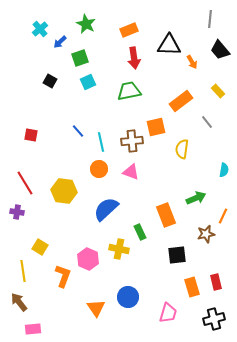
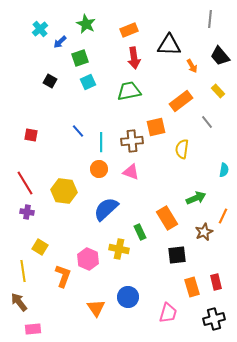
black trapezoid at (220, 50): moved 6 px down
orange arrow at (192, 62): moved 4 px down
cyan line at (101, 142): rotated 12 degrees clockwise
purple cross at (17, 212): moved 10 px right
orange rectangle at (166, 215): moved 1 px right, 3 px down; rotated 10 degrees counterclockwise
brown star at (206, 234): moved 2 px left, 2 px up; rotated 12 degrees counterclockwise
